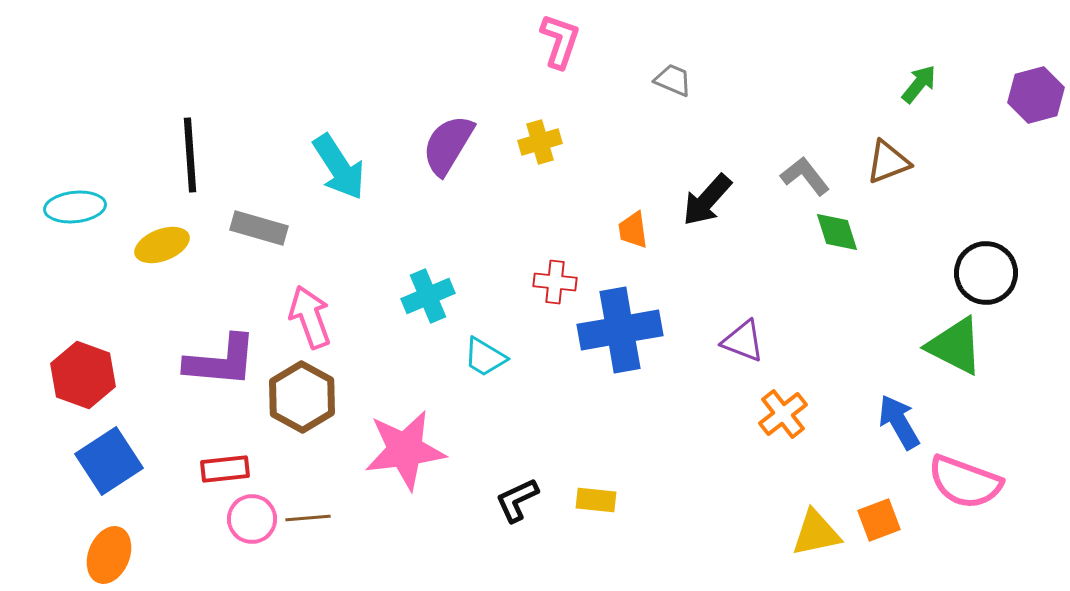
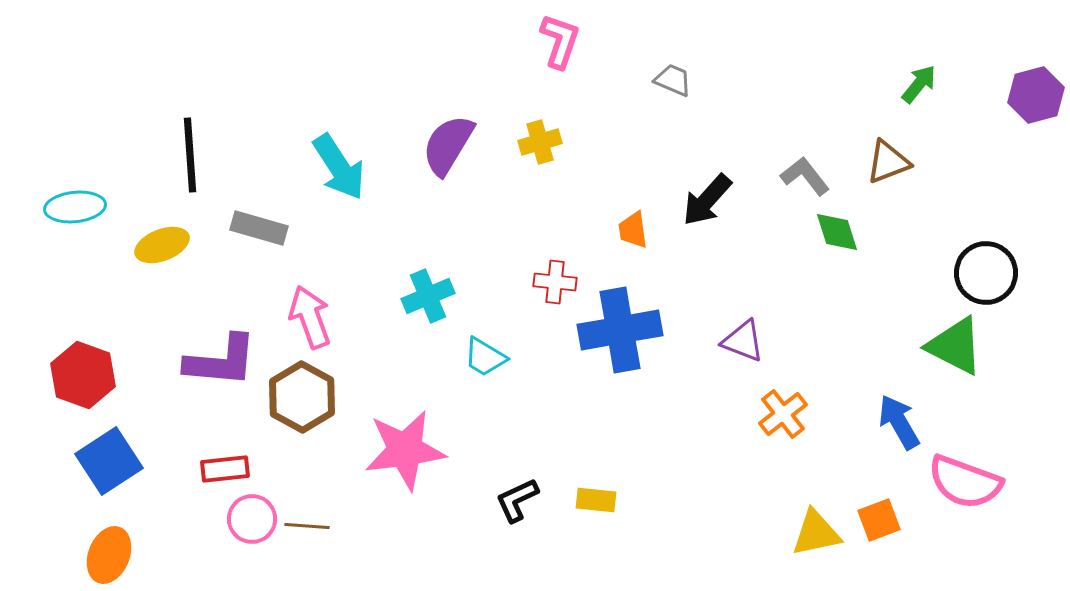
brown line: moved 1 px left, 8 px down; rotated 9 degrees clockwise
